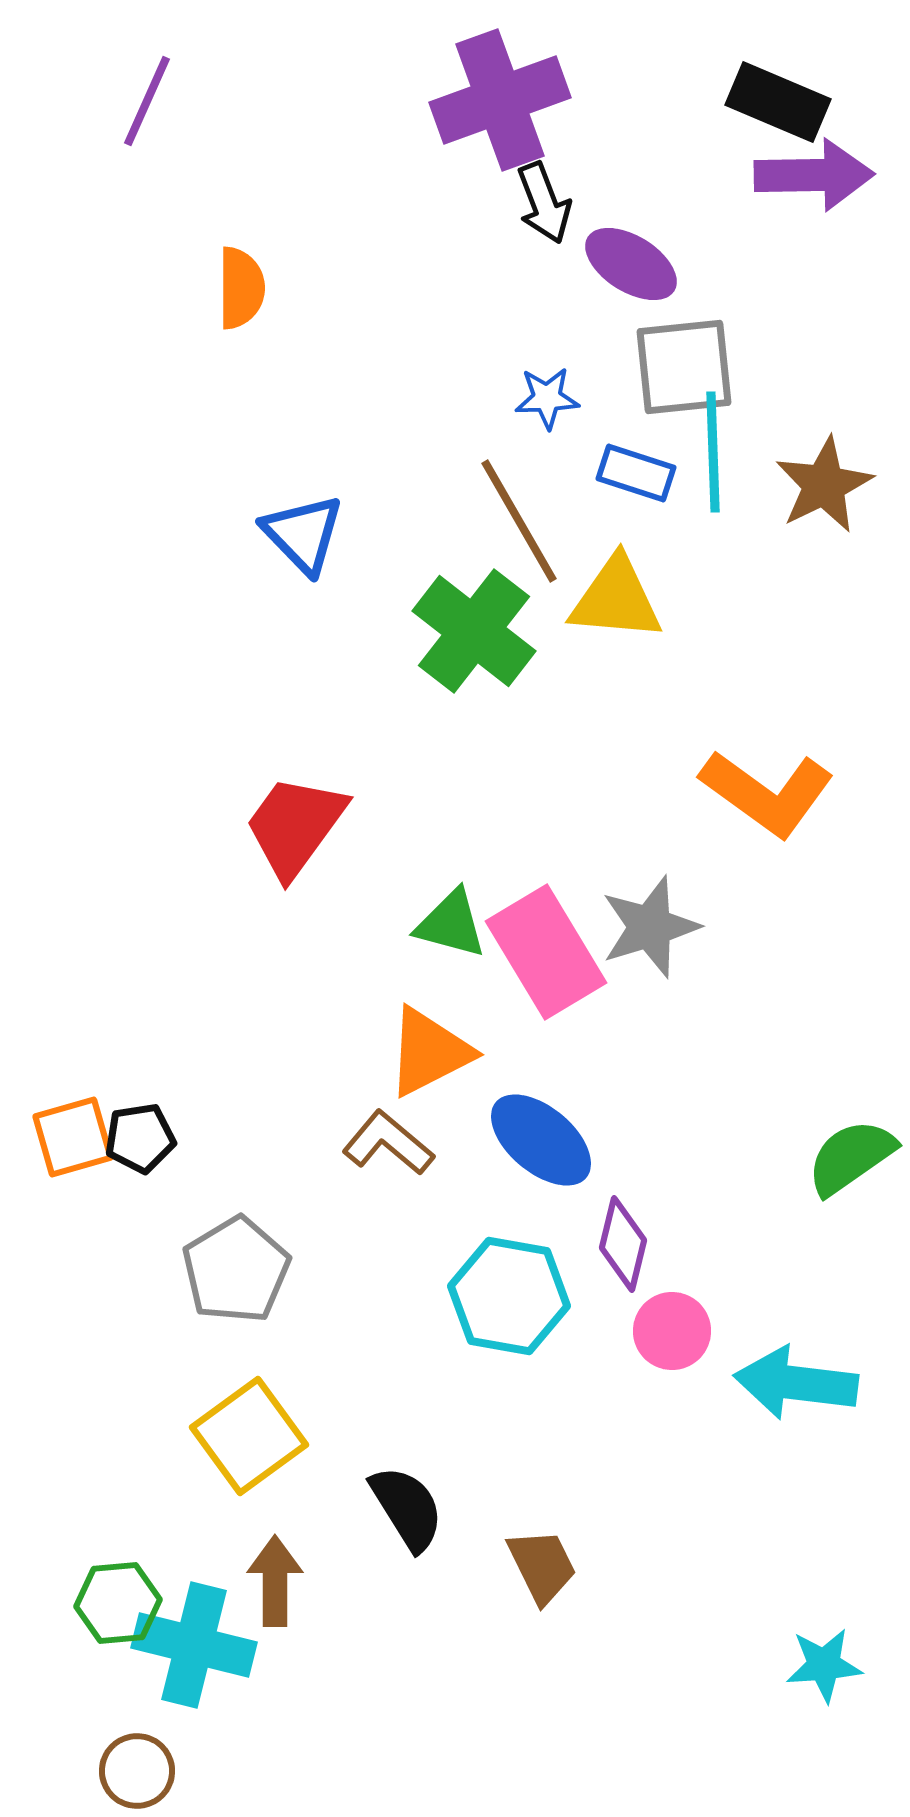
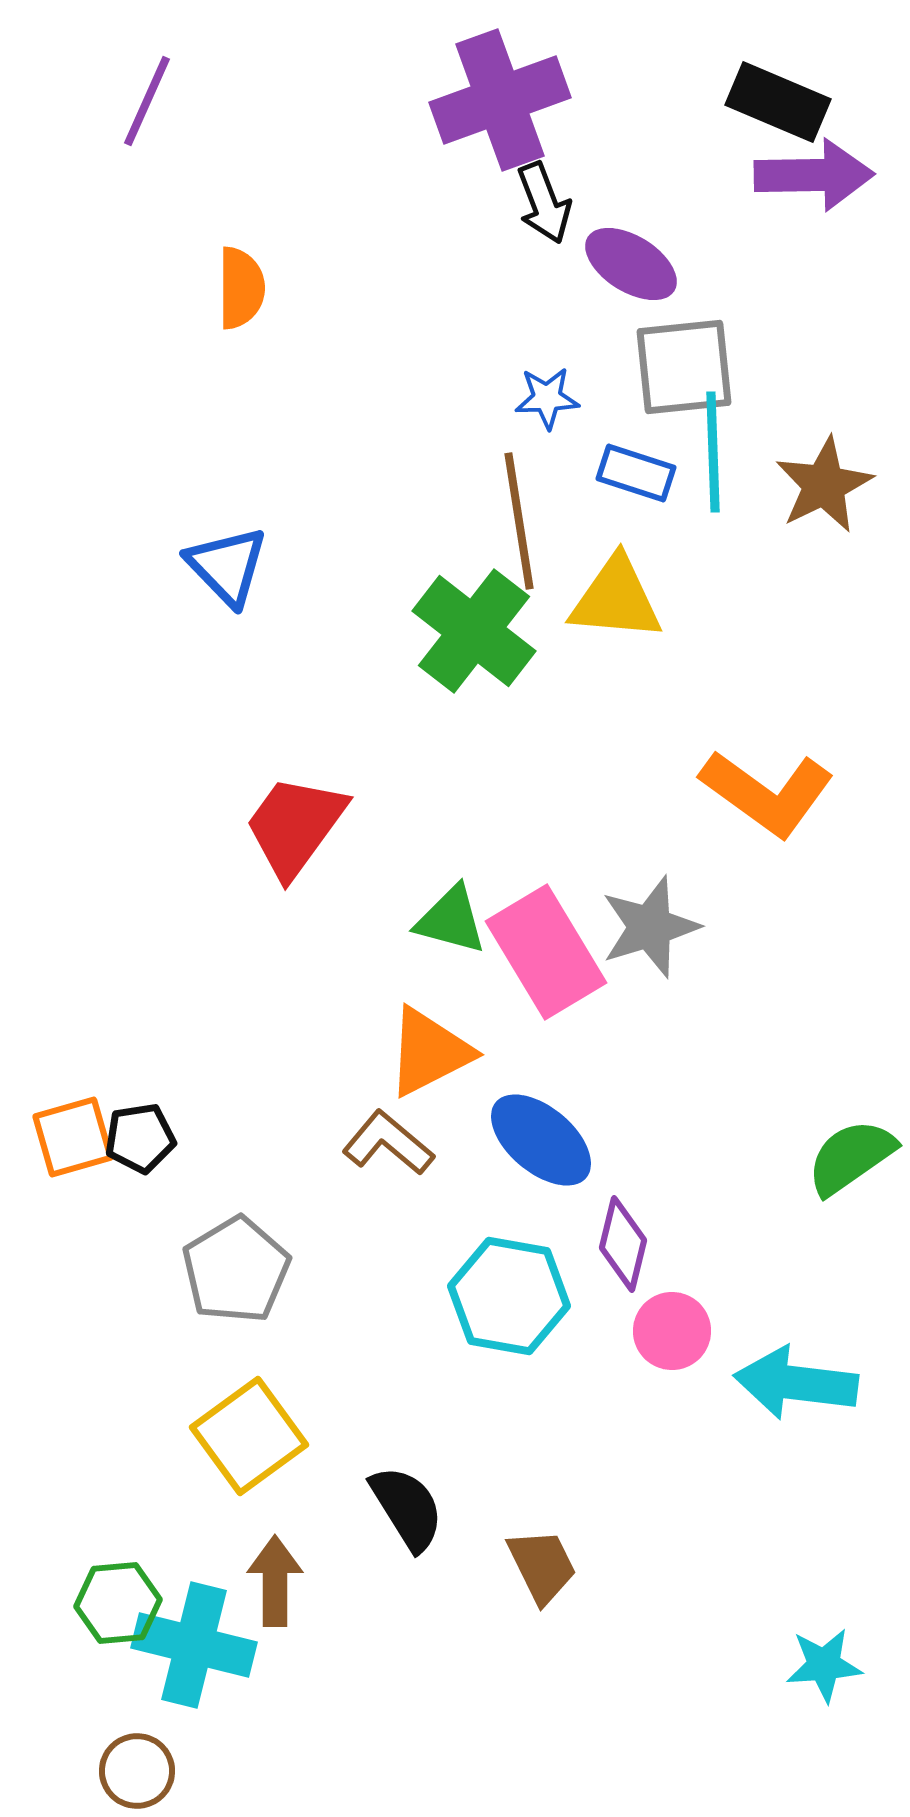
brown line: rotated 21 degrees clockwise
blue triangle: moved 76 px left, 32 px down
green triangle: moved 4 px up
